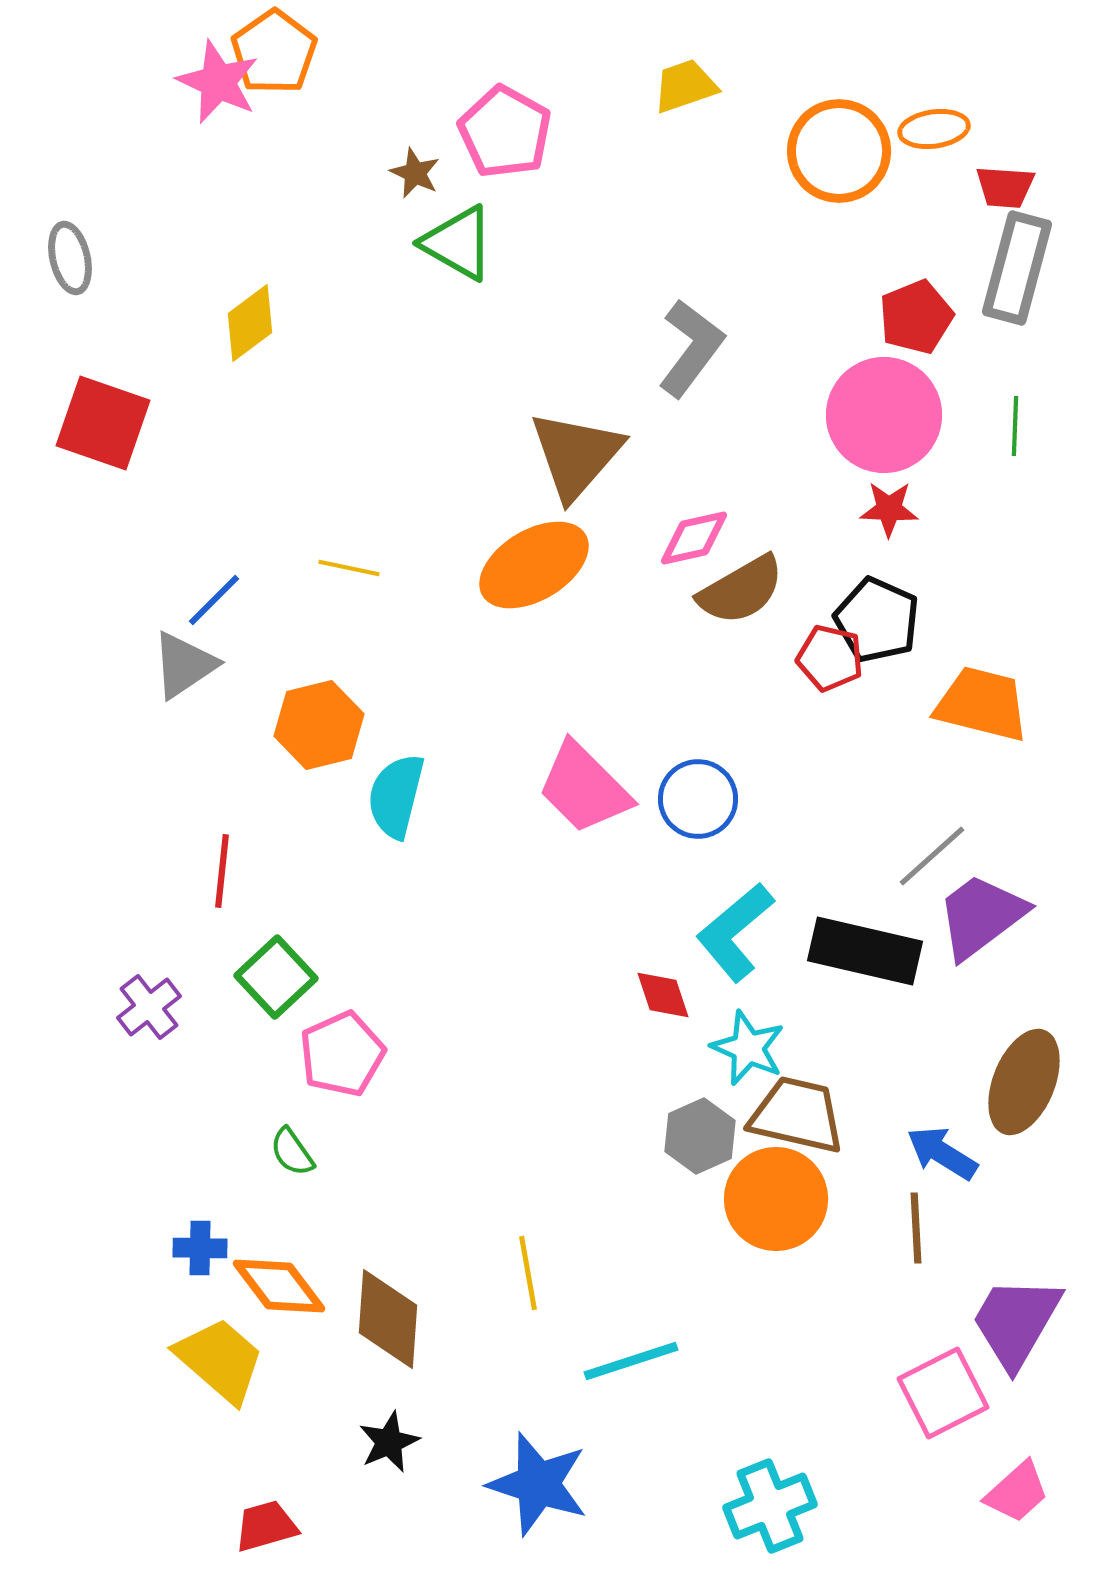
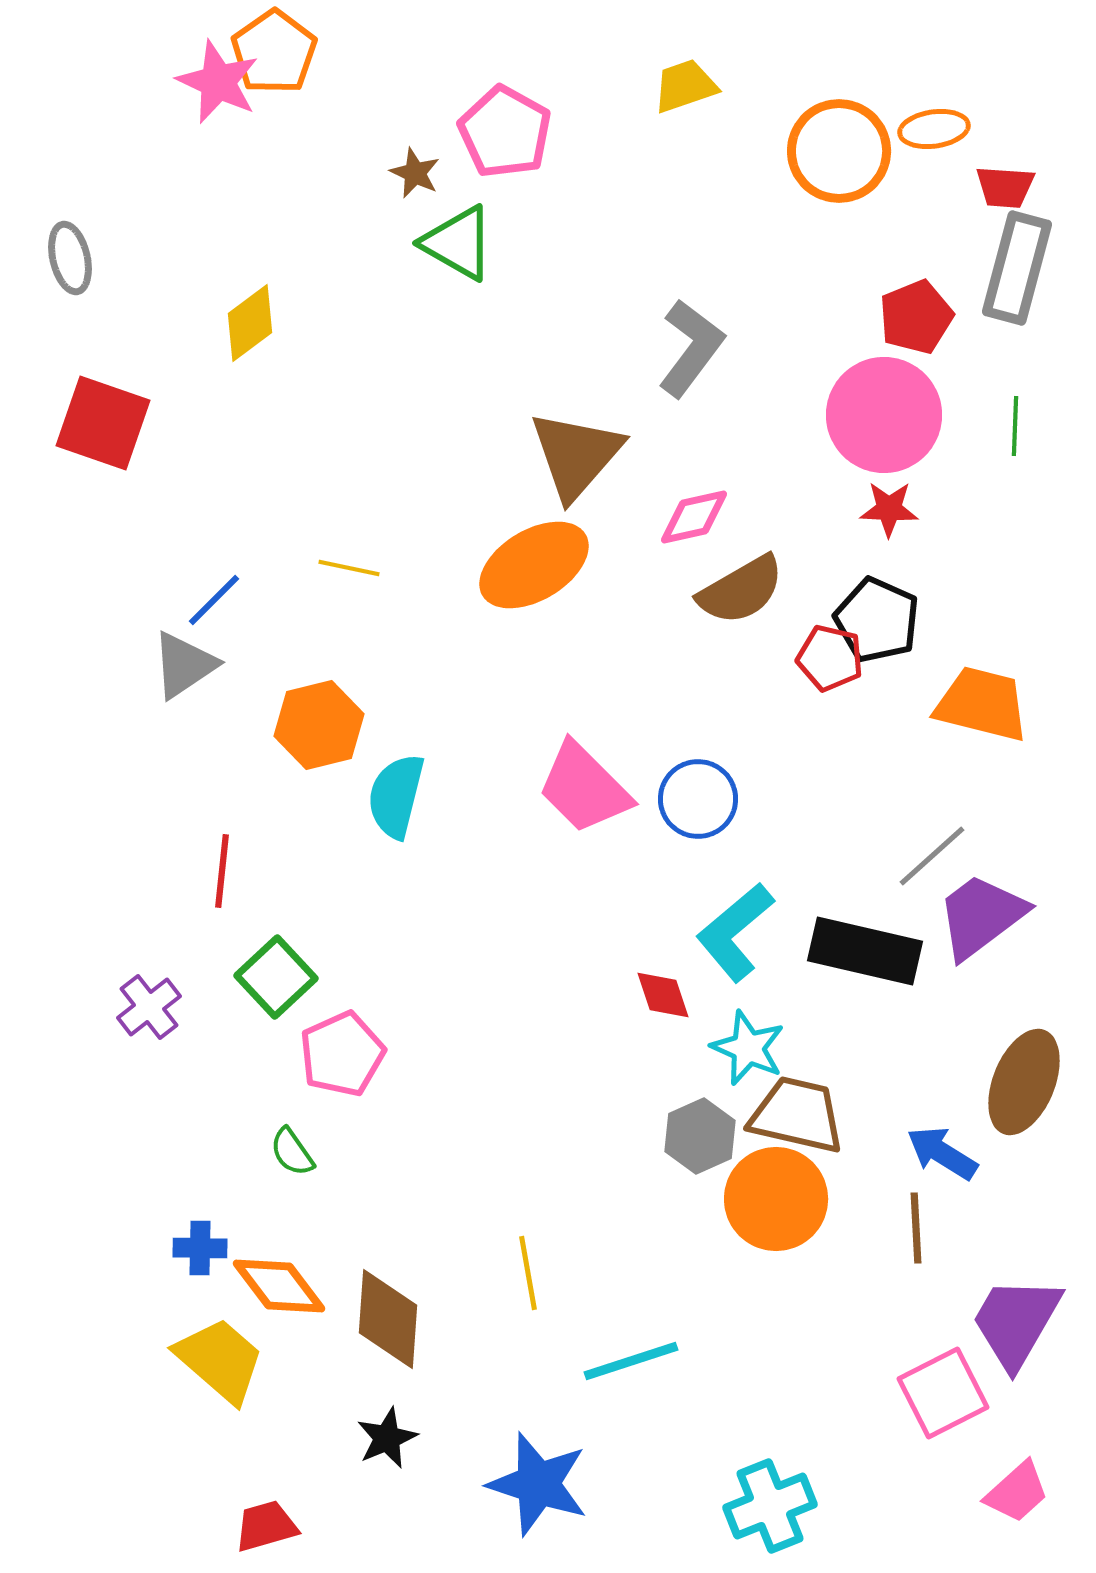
pink diamond at (694, 538): moved 21 px up
black star at (389, 1442): moved 2 px left, 4 px up
